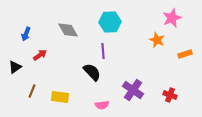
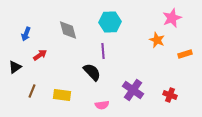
gray diamond: rotated 15 degrees clockwise
yellow rectangle: moved 2 px right, 2 px up
